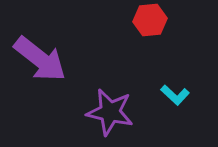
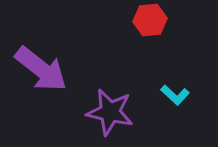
purple arrow: moved 1 px right, 10 px down
